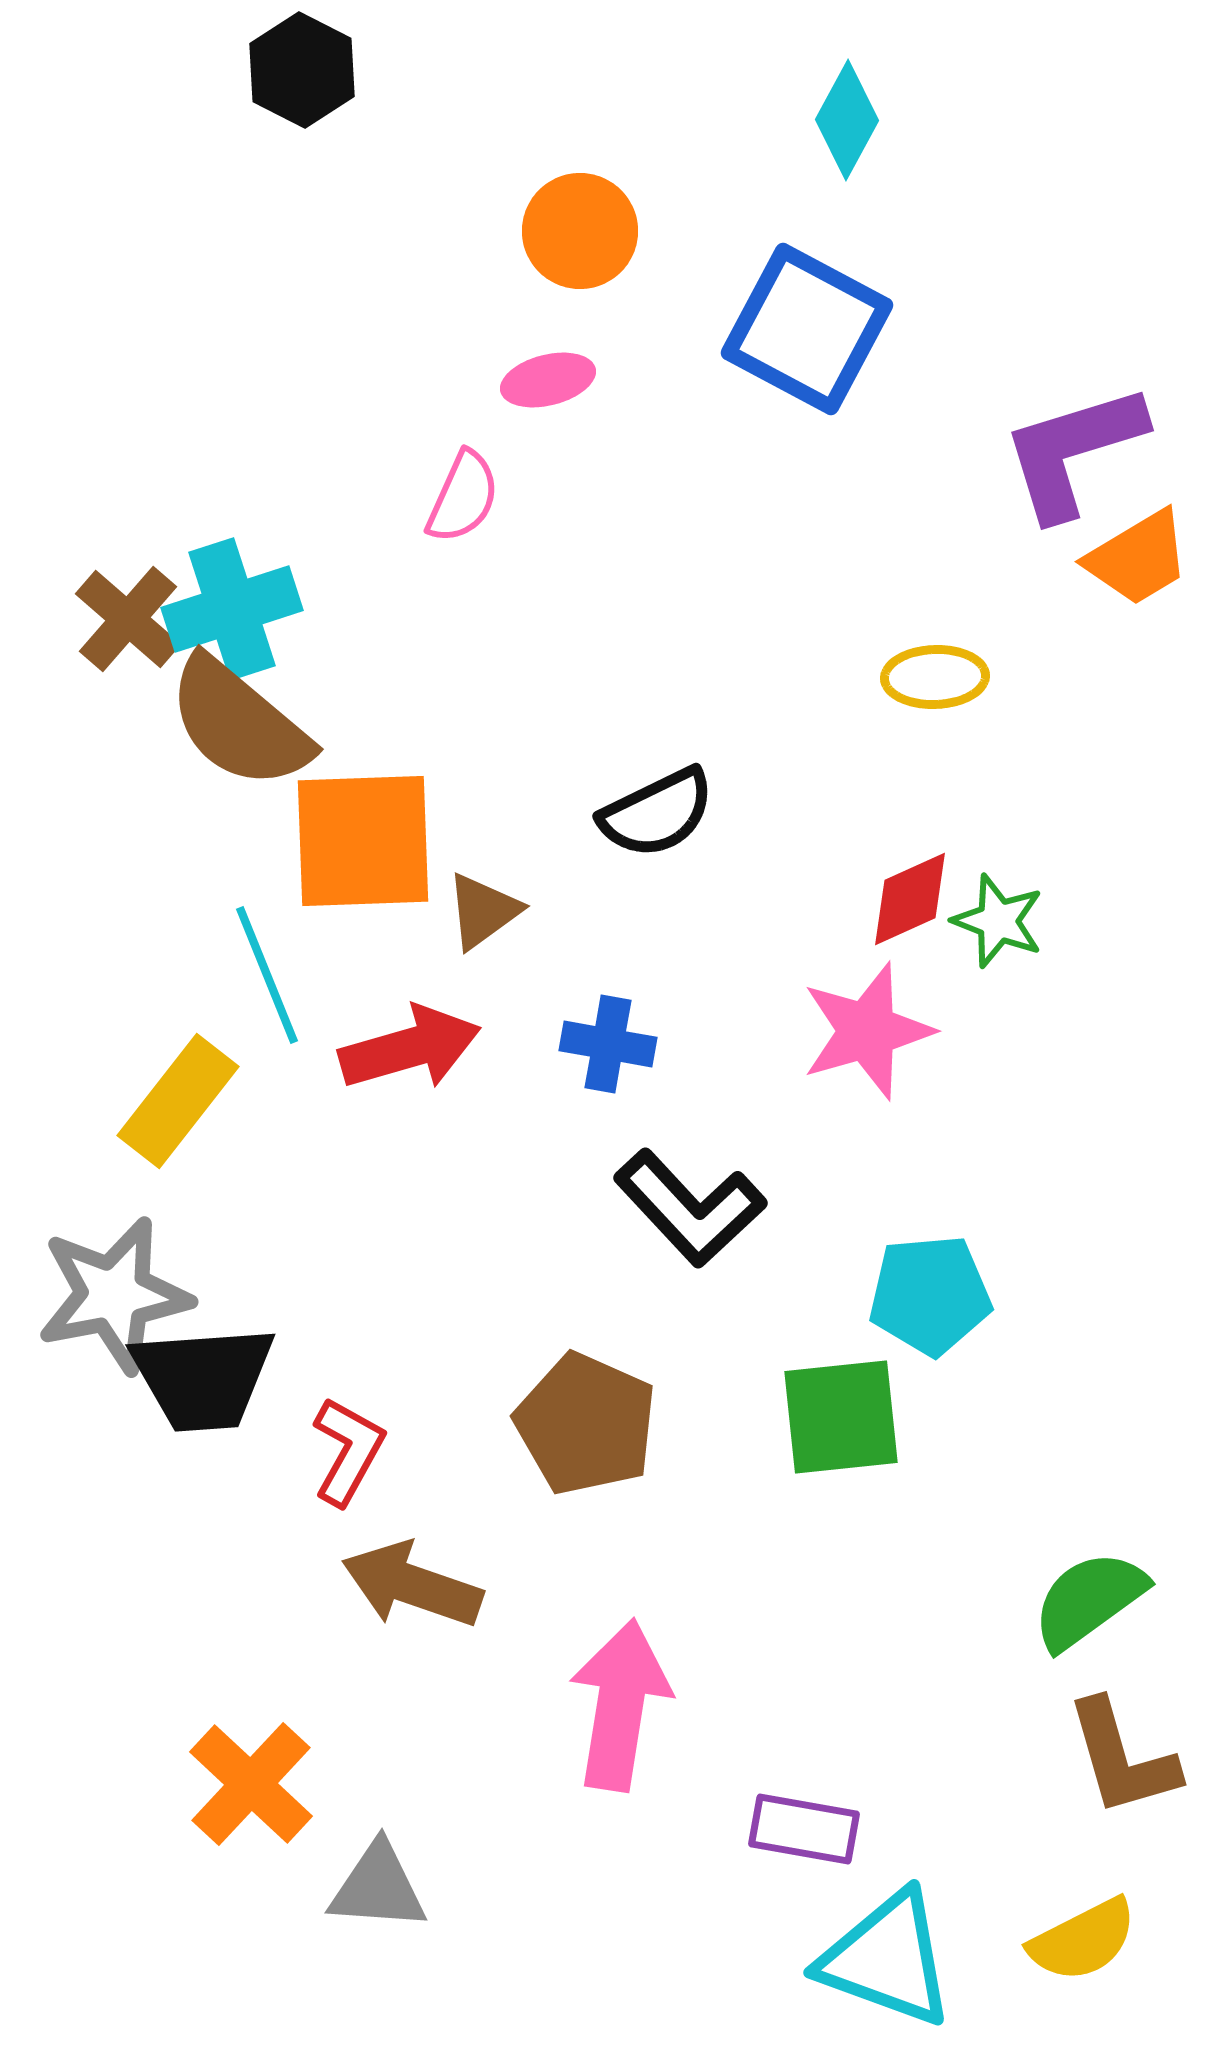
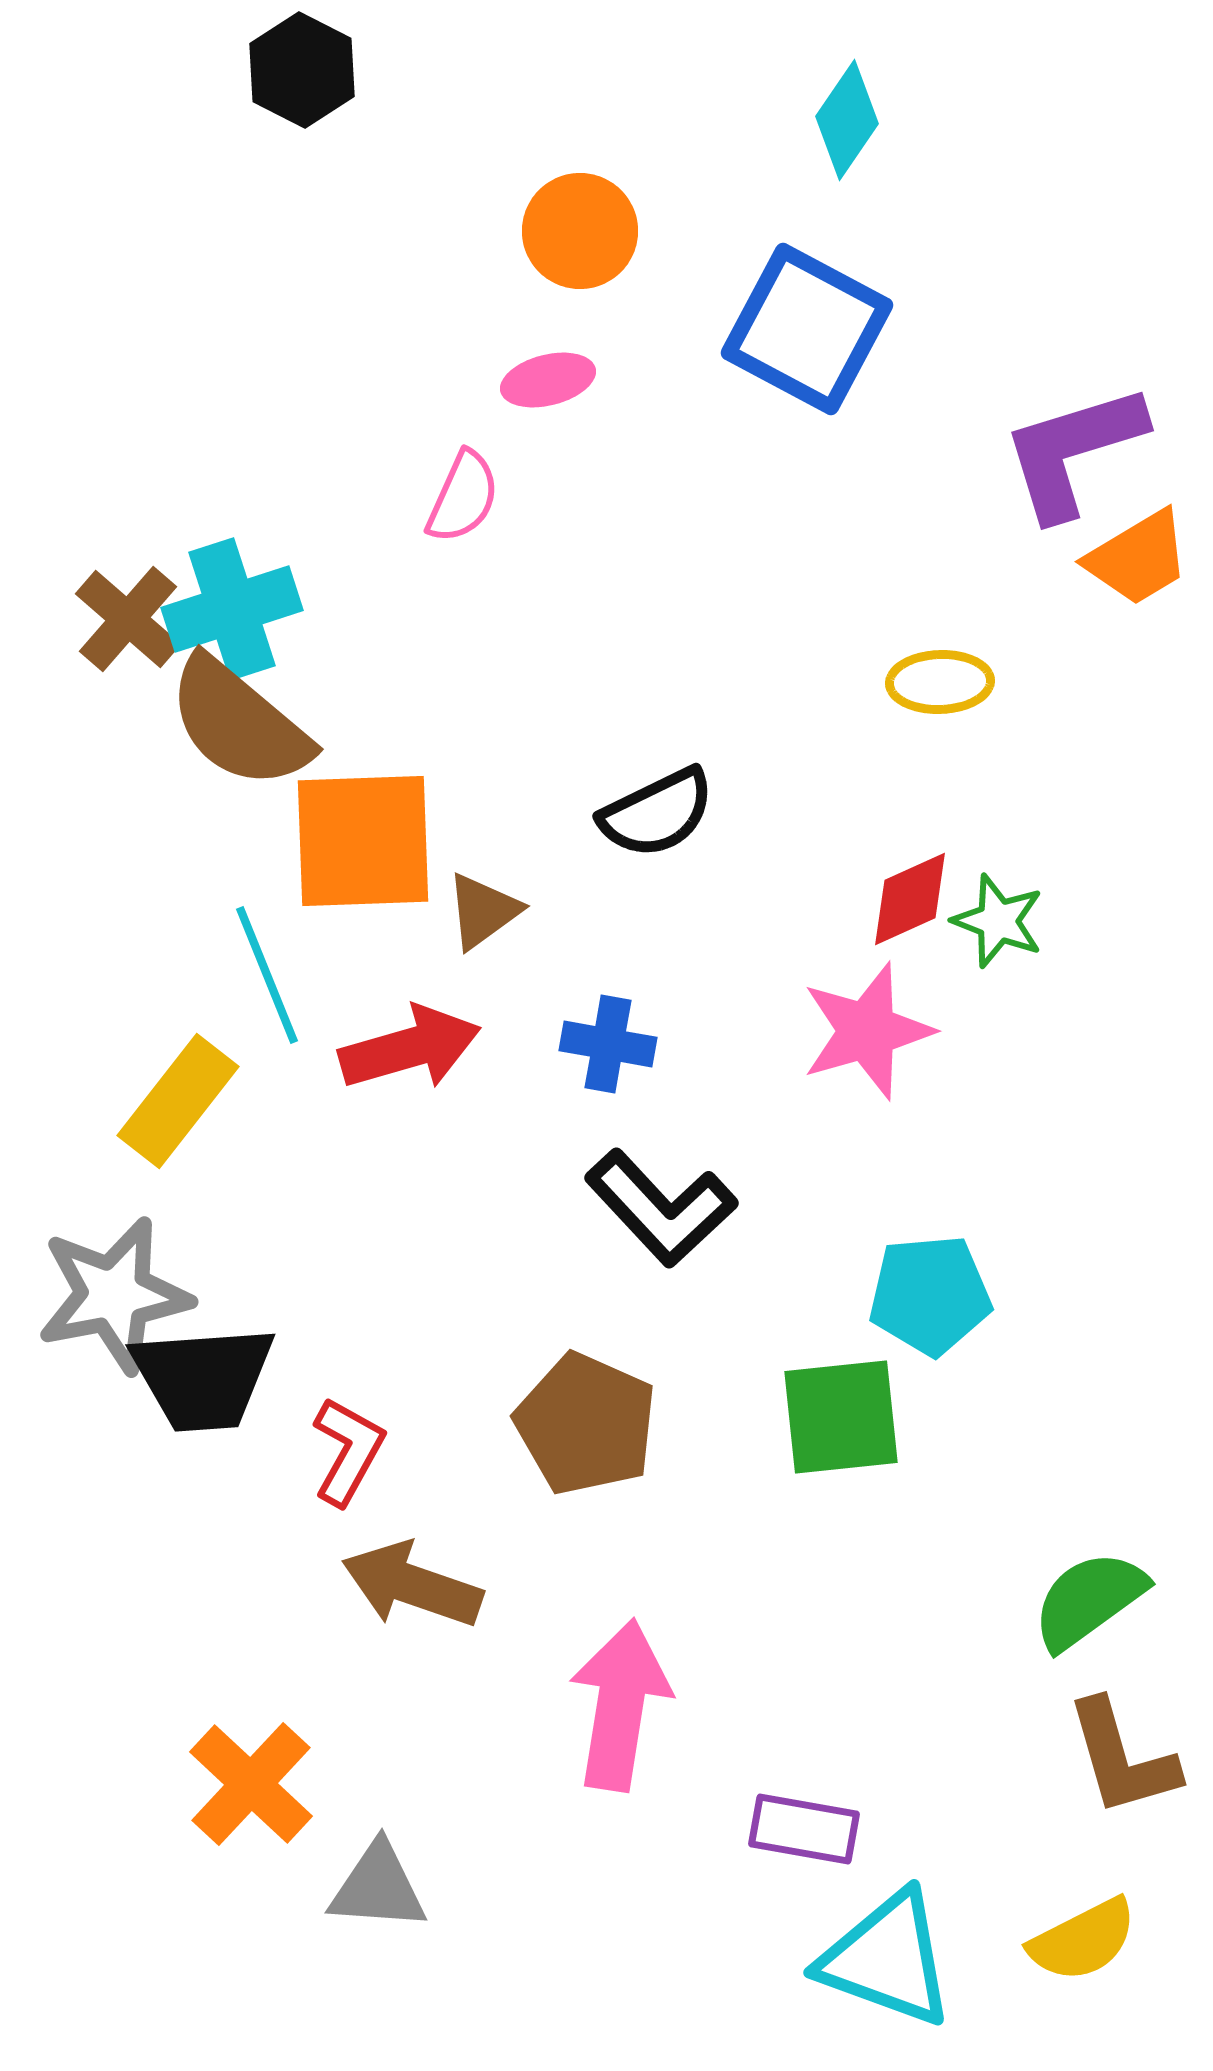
cyan diamond: rotated 6 degrees clockwise
yellow ellipse: moved 5 px right, 5 px down
black L-shape: moved 29 px left
